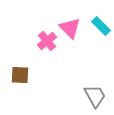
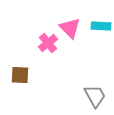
cyan rectangle: rotated 42 degrees counterclockwise
pink cross: moved 1 px right, 2 px down
